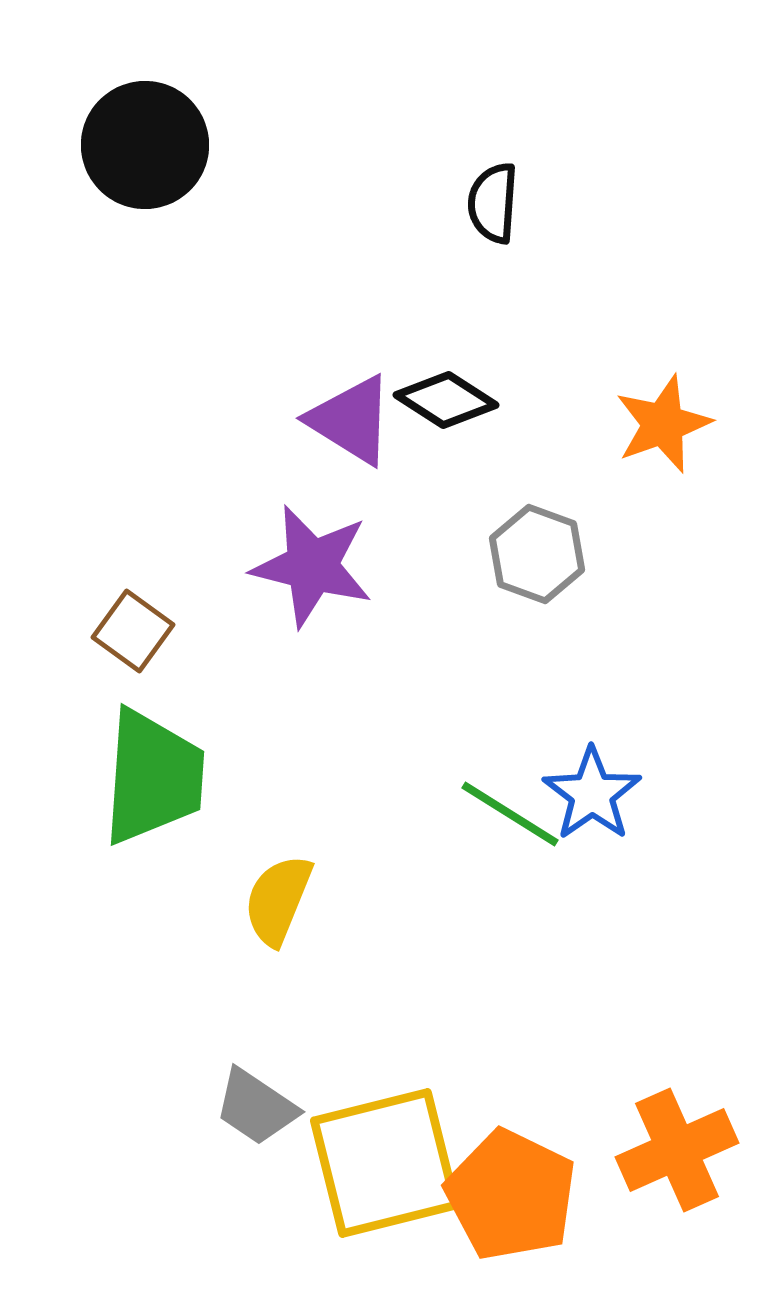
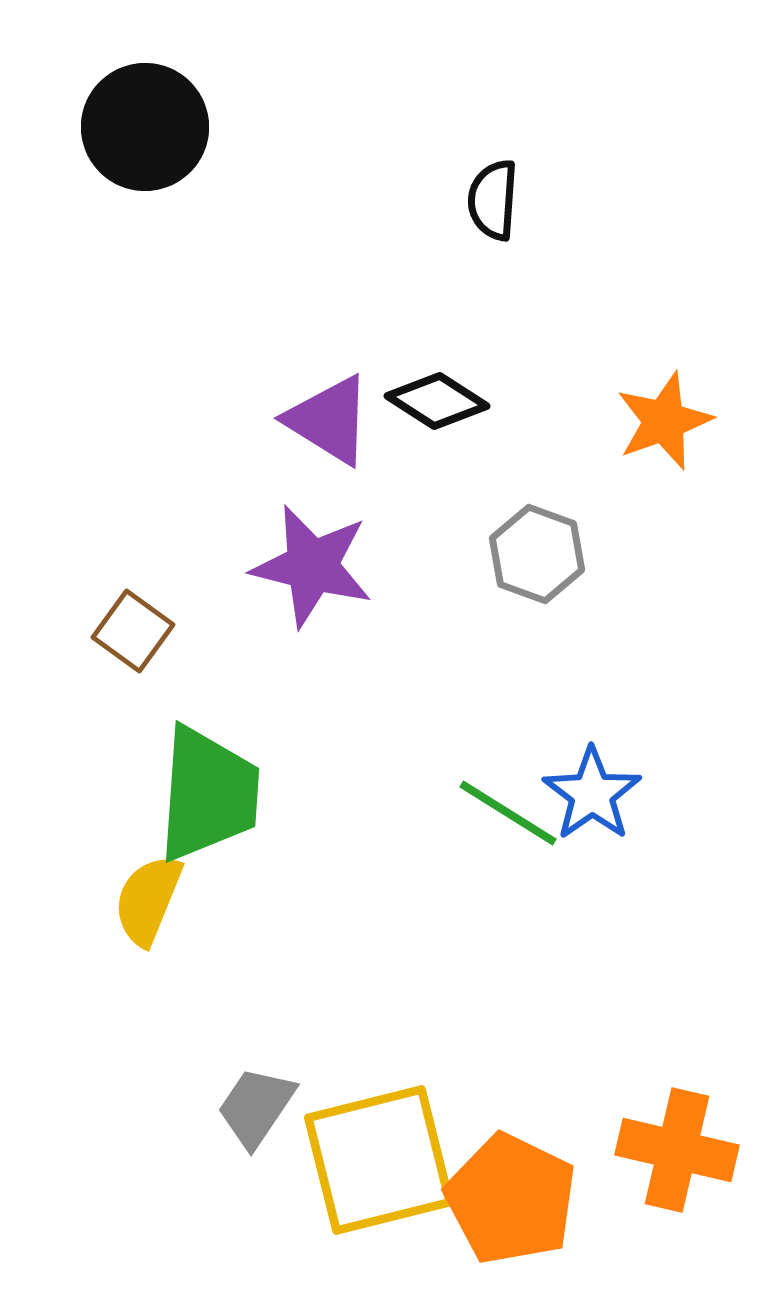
black circle: moved 18 px up
black semicircle: moved 3 px up
black diamond: moved 9 px left, 1 px down
purple triangle: moved 22 px left
orange star: moved 1 px right, 3 px up
green trapezoid: moved 55 px right, 17 px down
green line: moved 2 px left, 1 px up
yellow semicircle: moved 130 px left
gray trapezoid: rotated 90 degrees clockwise
orange cross: rotated 37 degrees clockwise
yellow square: moved 6 px left, 3 px up
orange pentagon: moved 4 px down
